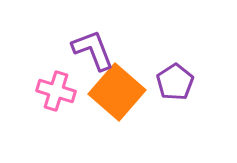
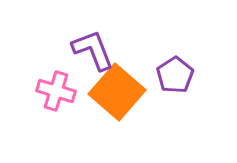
purple pentagon: moved 7 px up
